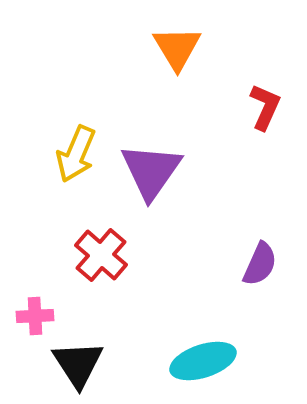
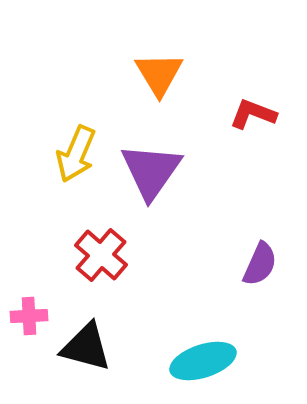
orange triangle: moved 18 px left, 26 px down
red L-shape: moved 12 px left, 7 px down; rotated 93 degrees counterclockwise
pink cross: moved 6 px left
black triangle: moved 8 px right, 17 px up; rotated 42 degrees counterclockwise
